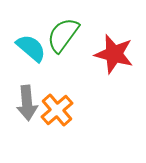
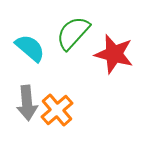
green semicircle: moved 10 px right, 2 px up; rotated 6 degrees clockwise
cyan semicircle: moved 1 px left
